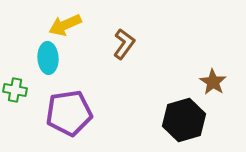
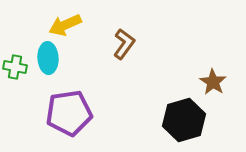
green cross: moved 23 px up
